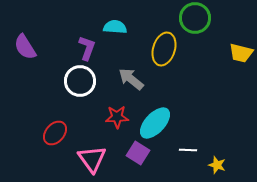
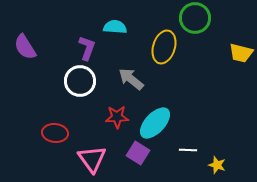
yellow ellipse: moved 2 px up
red ellipse: rotated 55 degrees clockwise
